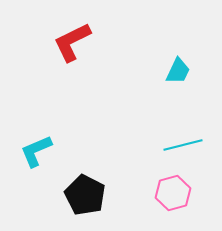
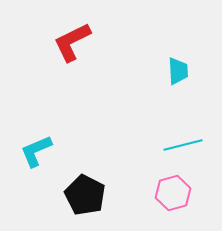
cyan trapezoid: rotated 28 degrees counterclockwise
